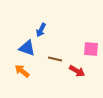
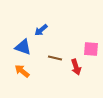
blue arrow: rotated 24 degrees clockwise
blue triangle: moved 4 px left, 1 px up
brown line: moved 1 px up
red arrow: moved 1 px left, 4 px up; rotated 42 degrees clockwise
